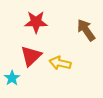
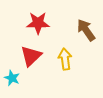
red star: moved 2 px right, 1 px down
yellow arrow: moved 5 px right, 4 px up; rotated 70 degrees clockwise
cyan star: rotated 14 degrees counterclockwise
